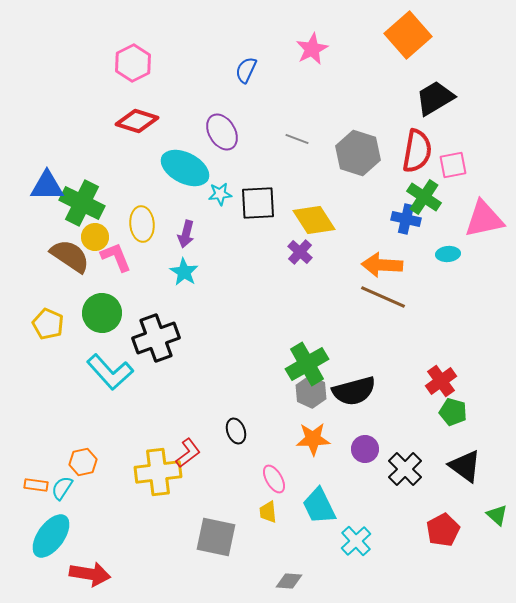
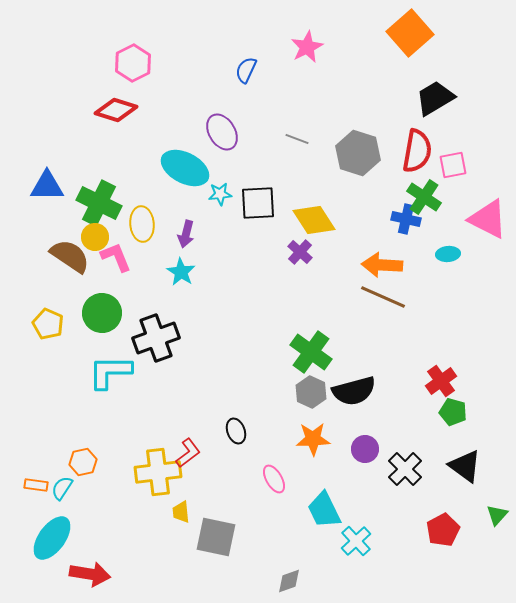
orange square at (408, 35): moved 2 px right, 2 px up
pink star at (312, 49): moved 5 px left, 2 px up
red diamond at (137, 121): moved 21 px left, 11 px up
green cross at (82, 203): moved 17 px right
pink triangle at (484, 219): moved 4 px right; rotated 39 degrees clockwise
cyan star at (184, 272): moved 3 px left
green cross at (307, 364): moved 4 px right, 12 px up; rotated 24 degrees counterclockwise
cyan L-shape at (110, 372): rotated 132 degrees clockwise
cyan trapezoid at (319, 506): moved 5 px right, 4 px down
yellow trapezoid at (268, 512): moved 87 px left
green triangle at (497, 515): rotated 30 degrees clockwise
cyan ellipse at (51, 536): moved 1 px right, 2 px down
gray diamond at (289, 581): rotated 24 degrees counterclockwise
